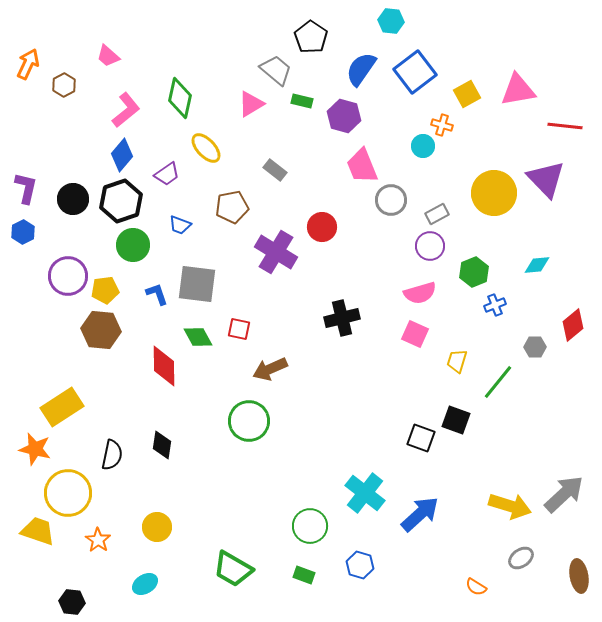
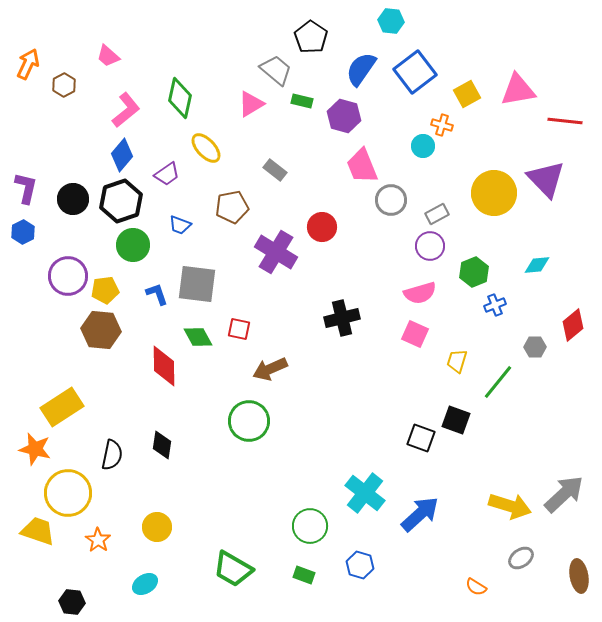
red line at (565, 126): moved 5 px up
